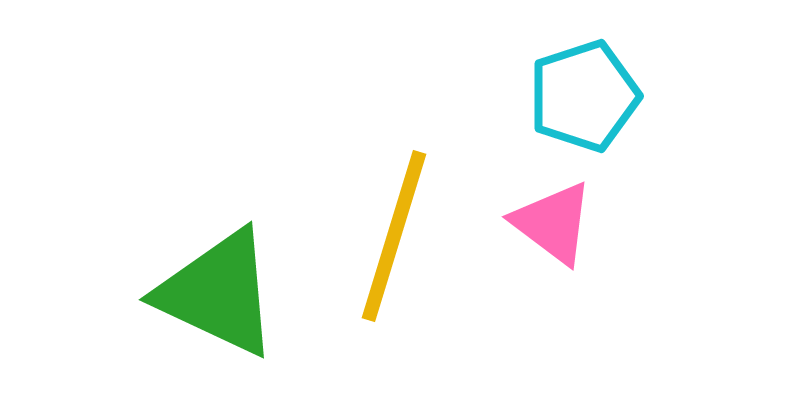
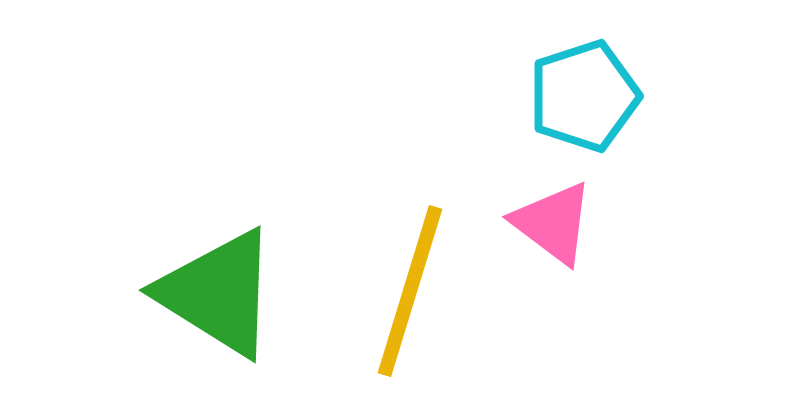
yellow line: moved 16 px right, 55 px down
green triangle: rotated 7 degrees clockwise
